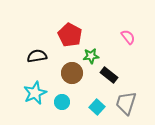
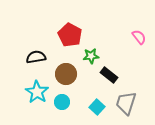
pink semicircle: moved 11 px right
black semicircle: moved 1 px left, 1 px down
brown circle: moved 6 px left, 1 px down
cyan star: moved 2 px right, 1 px up; rotated 15 degrees counterclockwise
